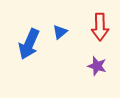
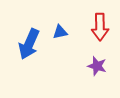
blue triangle: rotated 28 degrees clockwise
